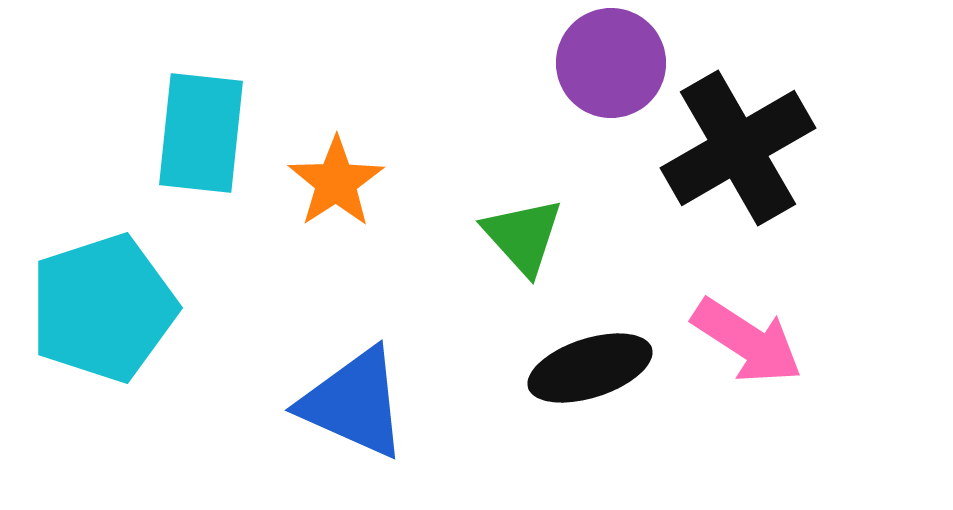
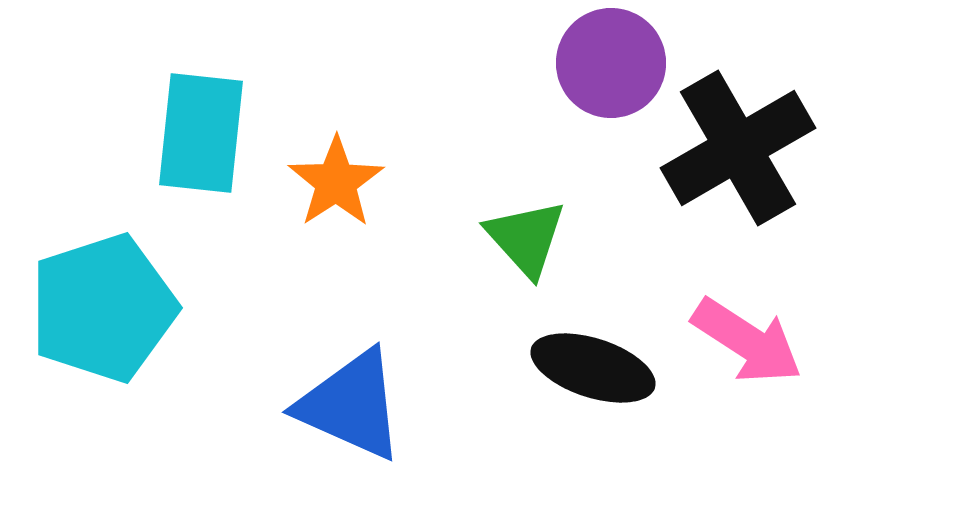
green triangle: moved 3 px right, 2 px down
black ellipse: moved 3 px right; rotated 36 degrees clockwise
blue triangle: moved 3 px left, 2 px down
